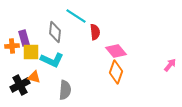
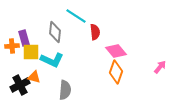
pink arrow: moved 10 px left, 2 px down
